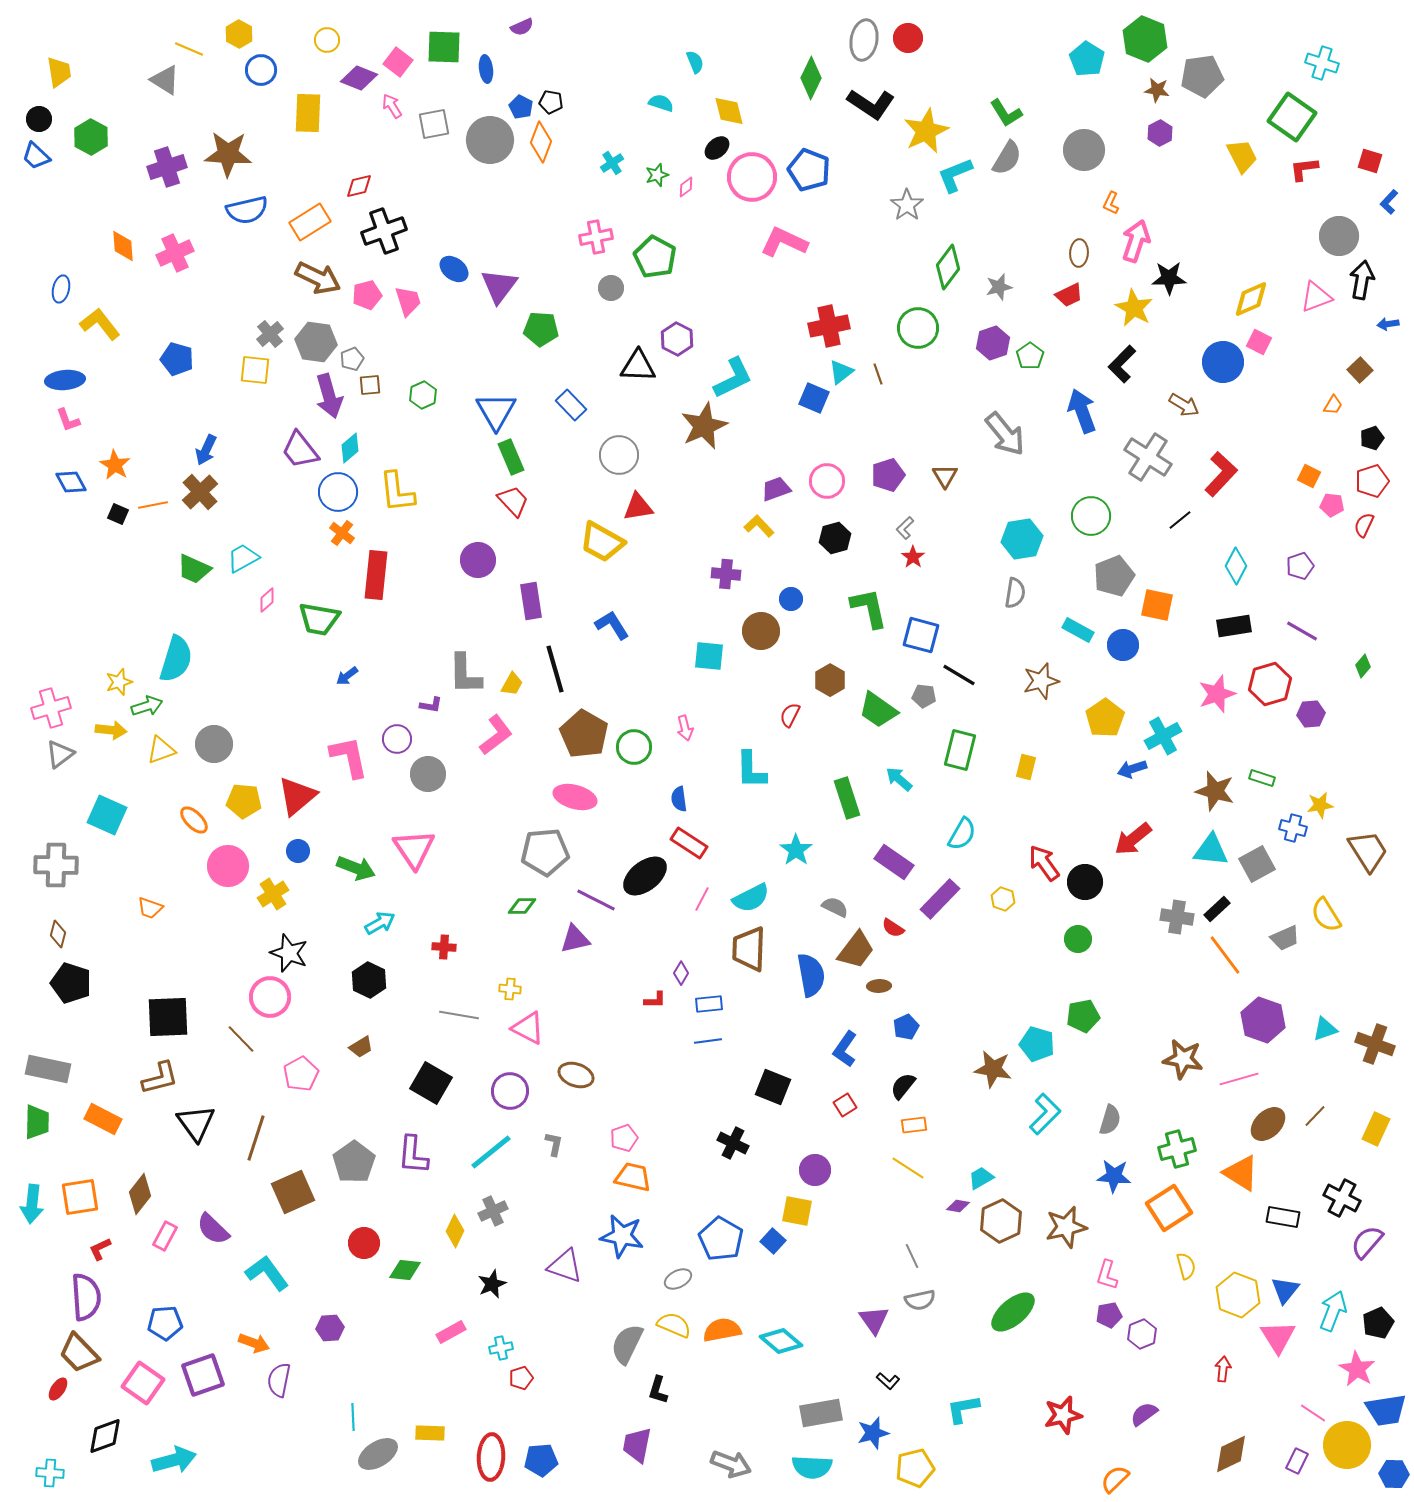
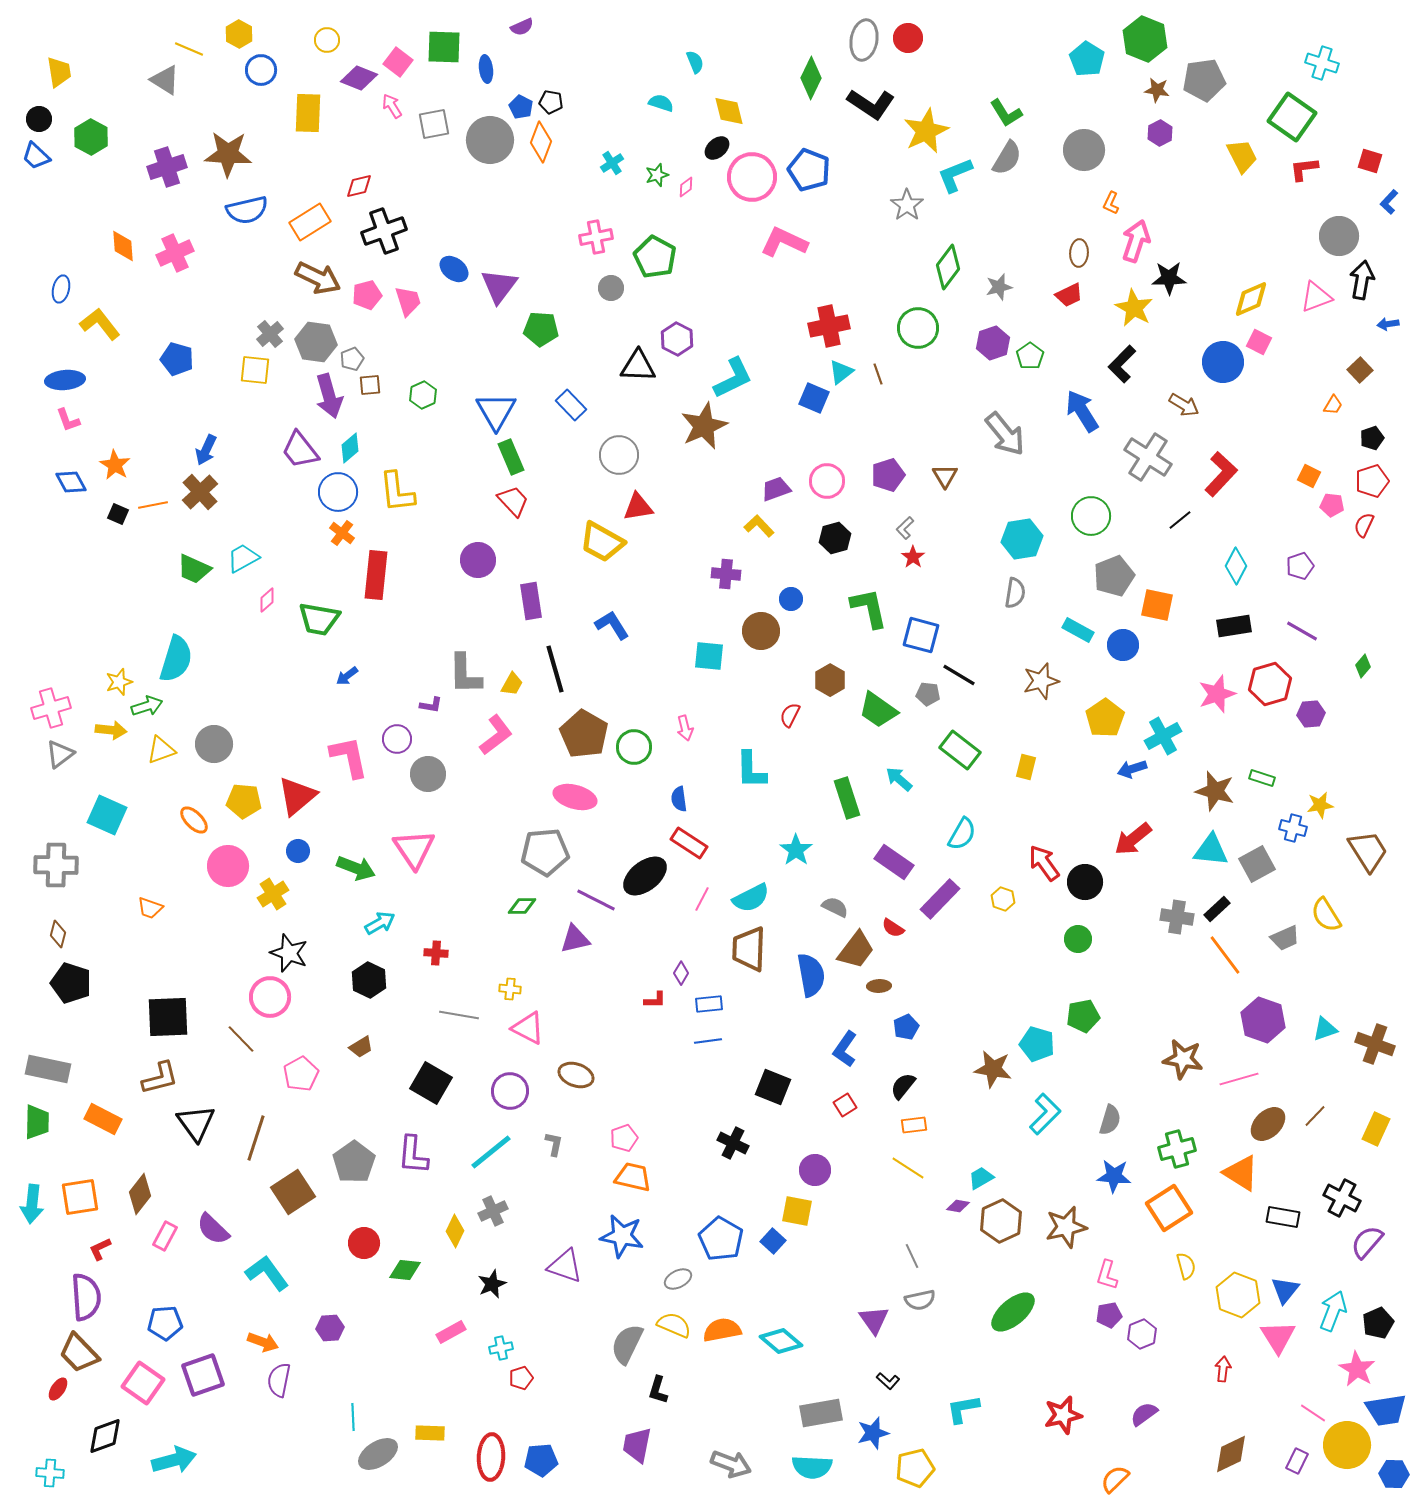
gray pentagon at (1202, 76): moved 2 px right, 4 px down
blue arrow at (1082, 411): rotated 12 degrees counterclockwise
gray pentagon at (924, 696): moved 4 px right, 2 px up
green rectangle at (960, 750): rotated 66 degrees counterclockwise
red cross at (444, 947): moved 8 px left, 6 px down
brown square at (293, 1192): rotated 9 degrees counterclockwise
orange arrow at (254, 1343): moved 9 px right, 1 px up
